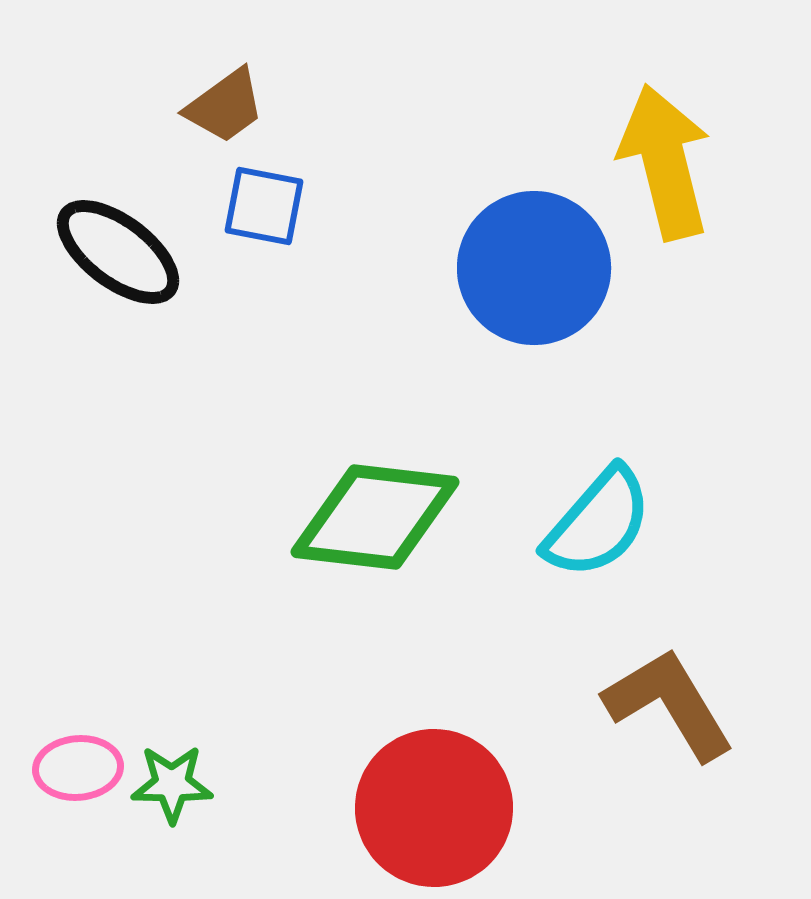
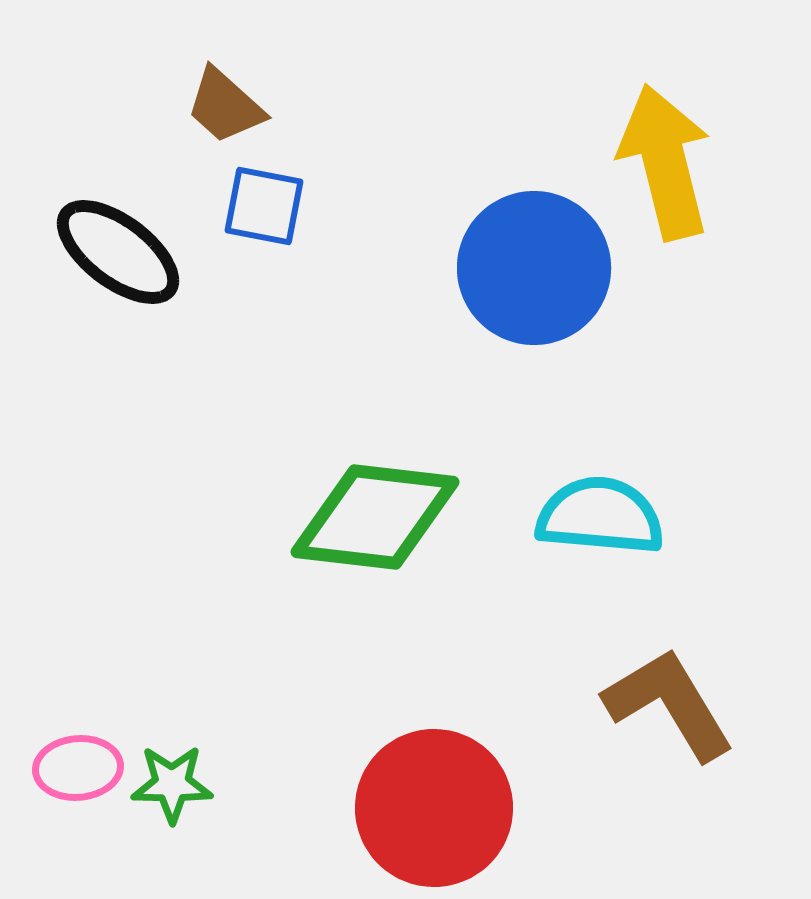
brown trapezoid: rotated 78 degrees clockwise
cyan semicircle: moved 2 px right, 7 px up; rotated 126 degrees counterclockwise
